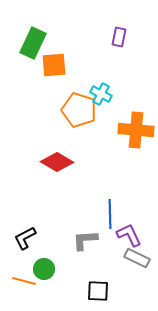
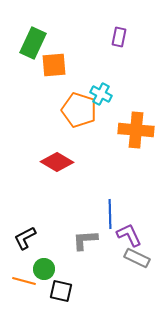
black square: moved 37 px left; rotated 10 degrees clockwise
